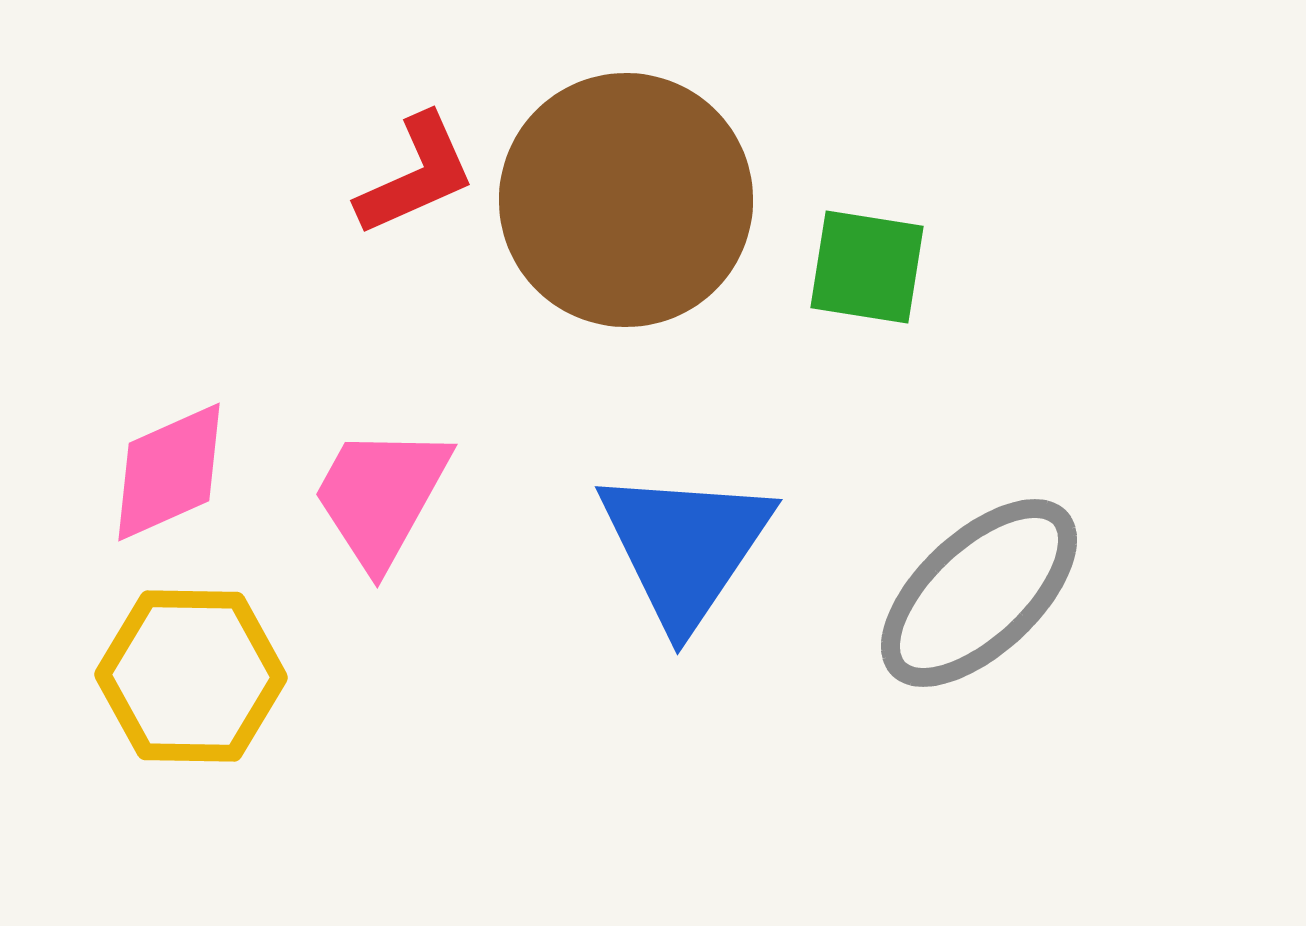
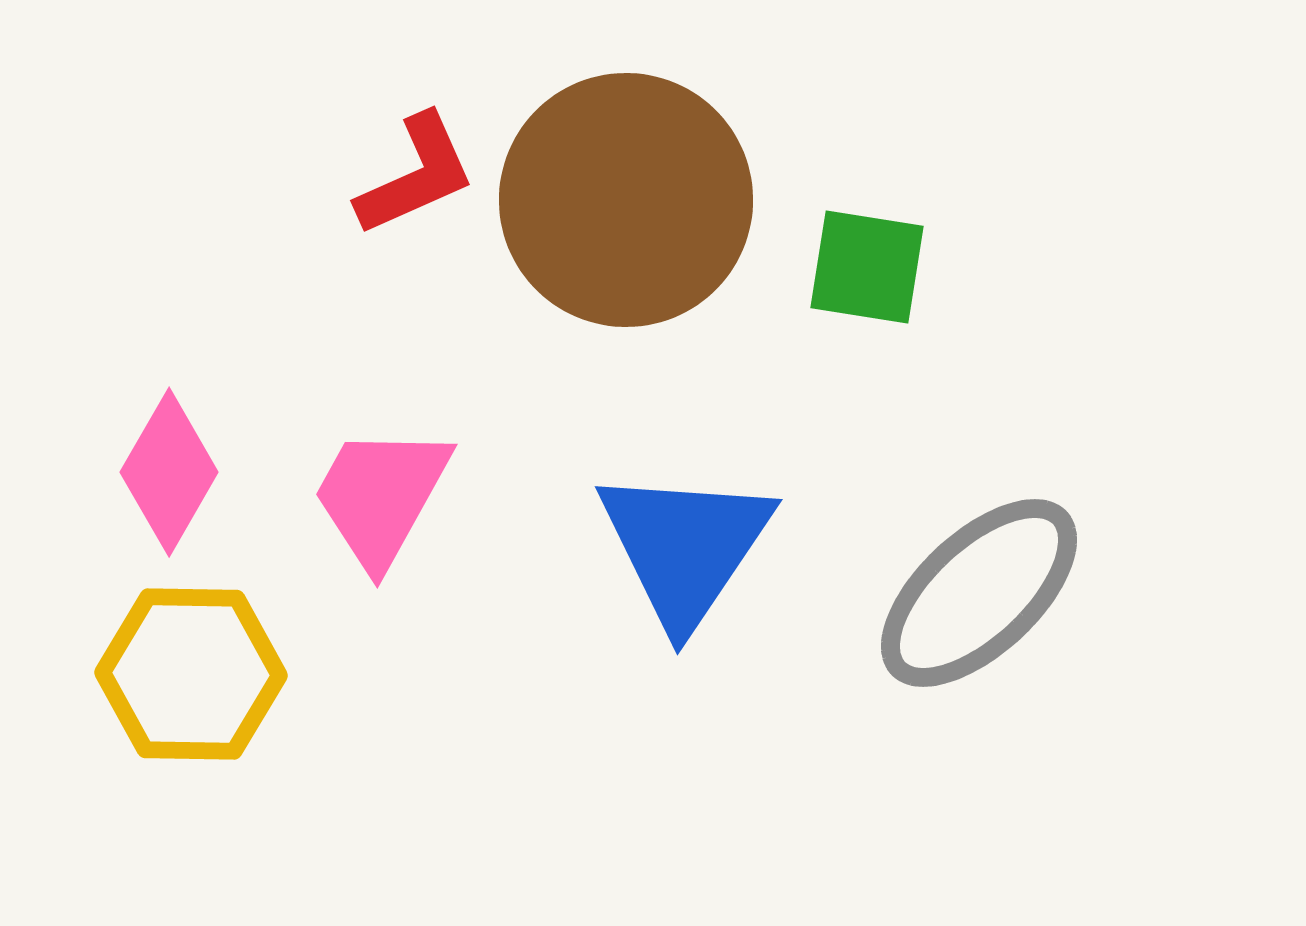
pink diamond: rotated 36 degrees counterclockwise
yellow hexagon: moved 2 px up
